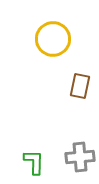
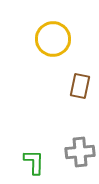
gray cross: moved 5 px up
